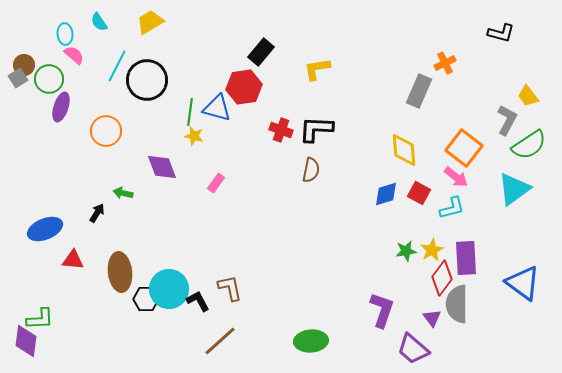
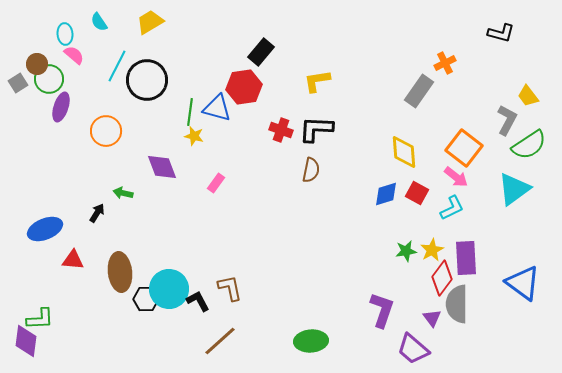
brown circle at (24, 65): moved 13 px right, 1 px up
yellow L-shape at (317, 69): moved 12 px down
gray square at (18, 78): moved 5 px down
gray rectangle at (419, 91): rotated 12 degrees clockwise
yellow diamond at (404, 150): moved 2 px down
red square at (419, 193): moved 2 px left
cyan L-shape at (452, 208): rotated 12 degrees counterclockwise
